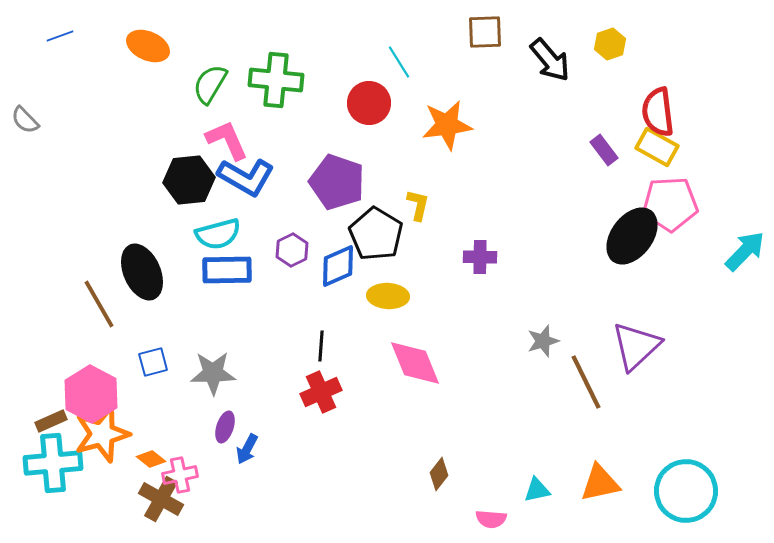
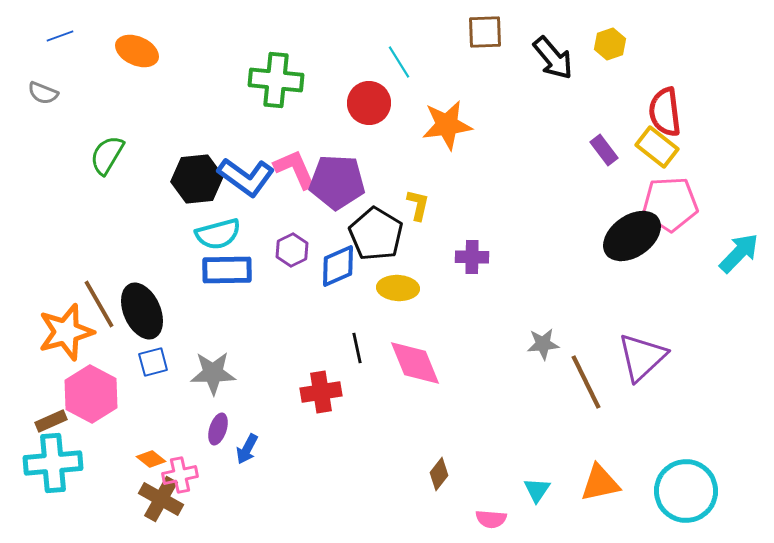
orange ellipse at (148, 46): moved 11 px left, 5 px down
black arrow at (550, 60): moved 3 px right, 2 px up
green semicircle at (210, 84): moved 103 px left, 71 px down
red semicircle at (658, 112): moved 7 px right
gray semicircle at (25, 120): moved 18 px right, 27 px up; rotated 24 degrees counterclockwise
pink L-shape at (227, 140): moved 68 px right, 29 px down
yellow rectangle at (657, 147): rotated 9 degrees clockwise
blue L-shape at (246, 177): rotated 6 degrees clockwise
black hexagon at (189, 180): moved 8 px right, 1 px up
purple pentagon at (337, 182): rotated 16 degrees counterclockwise
black ellipse at (632, 236): rotated 18 degrees clockwise
cyan arrow at (745, 251): moved 6 px left, 2 px down
purple cross at (480, 257): moved 8 px left
black ellipse at (142, 272): moved 39 px down
yellow ellipse at (388, 296): moved 10 px right, 8 px up
gray star at (543, 341): moved 3 px down; rotated 12 degrees clockwise
black line at (321, 346): moved 36 px right, 2 px down; rotated 16 degrees counterclockwise
purple triangle at (636, 346): moved 6 px right, 11 px down
red cross at (321, 392): rotated 15 degrees clockwise
purple ellipse at (225, 427): moved 7 px left, 2 px down
orange star at (102, 434): moved 36 px left, 102 px up
cyan triangle at (537, 490): rotated 44 degrees counterclockwise
